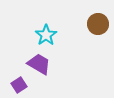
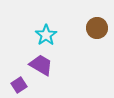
brown circle: moved 1 px left, 4 px down
purple trapezoid: moved 2 px right, 1 px down
